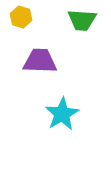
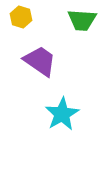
purple trapezoid: rotated 33 degrees clockwise
